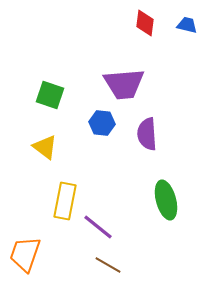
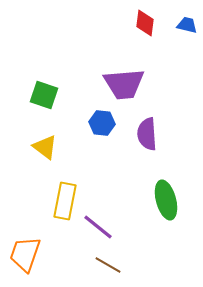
green square: moved 6 px left
